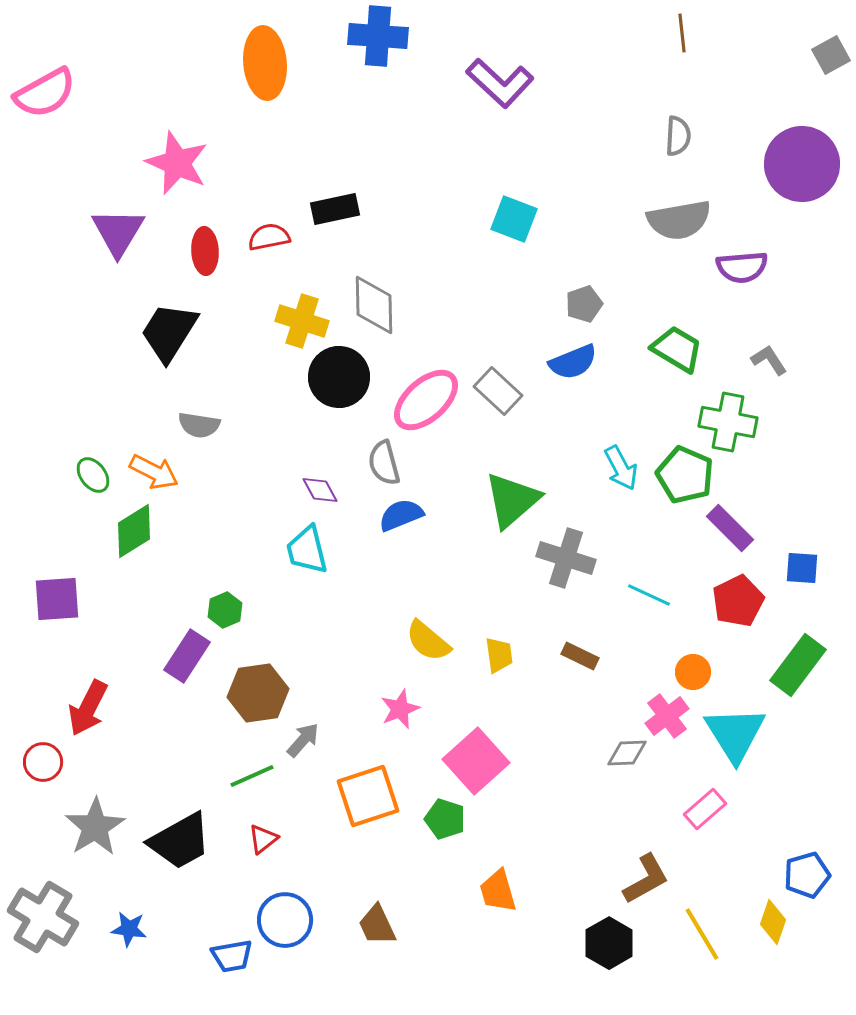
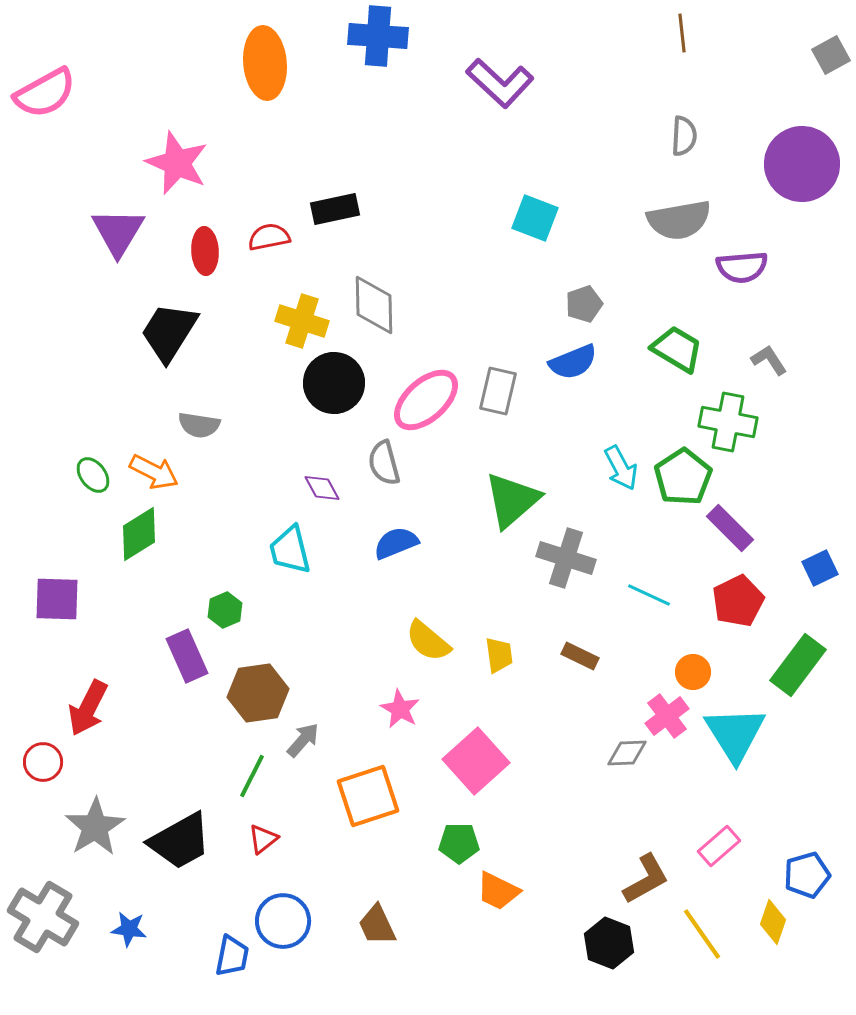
gray semicircle at (678, 136): moved 6 px right
cyan square at (514, 219): moved 21 px right, 1 px up
black circle at (339, 377): moved 5 px left, 6 px down
gray rectangle at (498, 391): rotated 60 degrees clockwise
green pentagon at (685, 475): moved 2 px left, 2 px down; rotated 16 degrees clockwise
purple diamond at (320, 490): moved 2 px right, 2 px up
blue semicircle at (401, 515): moved 5 px left, 28 px down
green diamond at (134, 531): moved 5 px right, 3 px down
cyan trapezoid at (307, 550): moved 17 px left
blue square at (802, 568): moved 18 px right; rotated 30 degrees counterclockwise
purple square at (57, 599): rotated 6 degrees clockwise
purple rectangle at (187, 656): rotated 57 degrees counterclockwise
pink star at (400, 709): rotated 21 degrees counterclockwise
green line at (252, 776): rotated 39 degrees counterclockwise
pink rectangle at (705, 809): moved 14 px right, 37 px down
green pentagon at (445, 819): moved 14 px right, 24 px down; rotated 18 degrees counterclockwise
orange trapezoid at (498, 891): rotated 48 degrees counterclockwise
blue circle at (285, 920): moved 2 px left, 1 px down
yellow line at (702, 934): rotated 4 degrees counterclockwise
black hexagon at (609, 943): rotated 9 degrees counterclockwise
blue trapezoid at (232, 956): rotated 69 degrees counterclockwise
